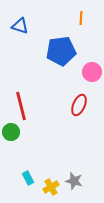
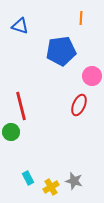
pink circle: moved 4 px down
